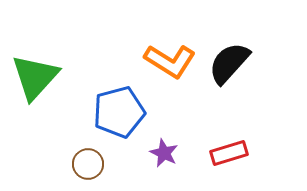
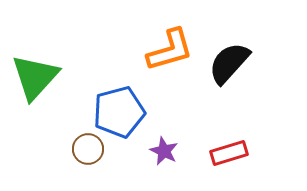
orange L-shape: moved 11 px up; rotated 48 degrees counterclockwise
purple star: moved 2 px up
brown circle: moved 15 px up
